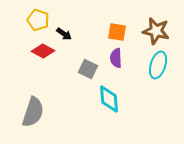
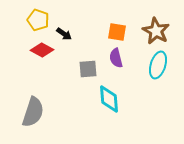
brown star: rotated 16 degrees clockwise
red diamond: moved 1 px left, 1 px up
purple semicircle: rotated 12 degrees counterclockwise
gray square: rotated 30 degrees counterclockwise
